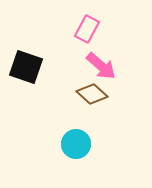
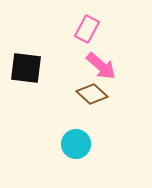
black square: moved 1 px down; rotated 12 degrees counterclockwise
